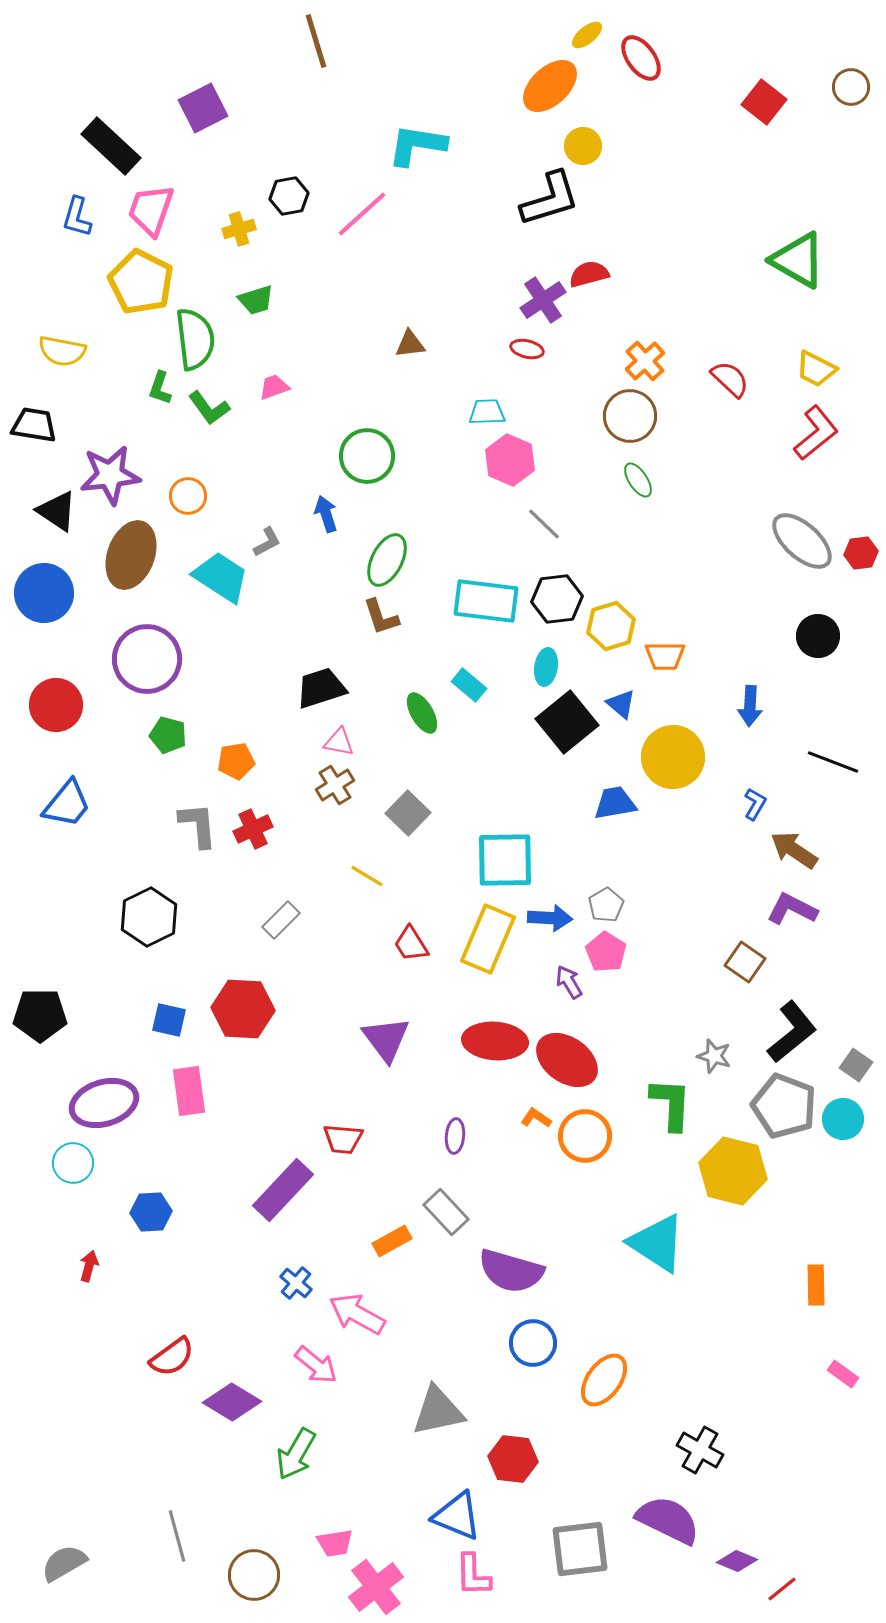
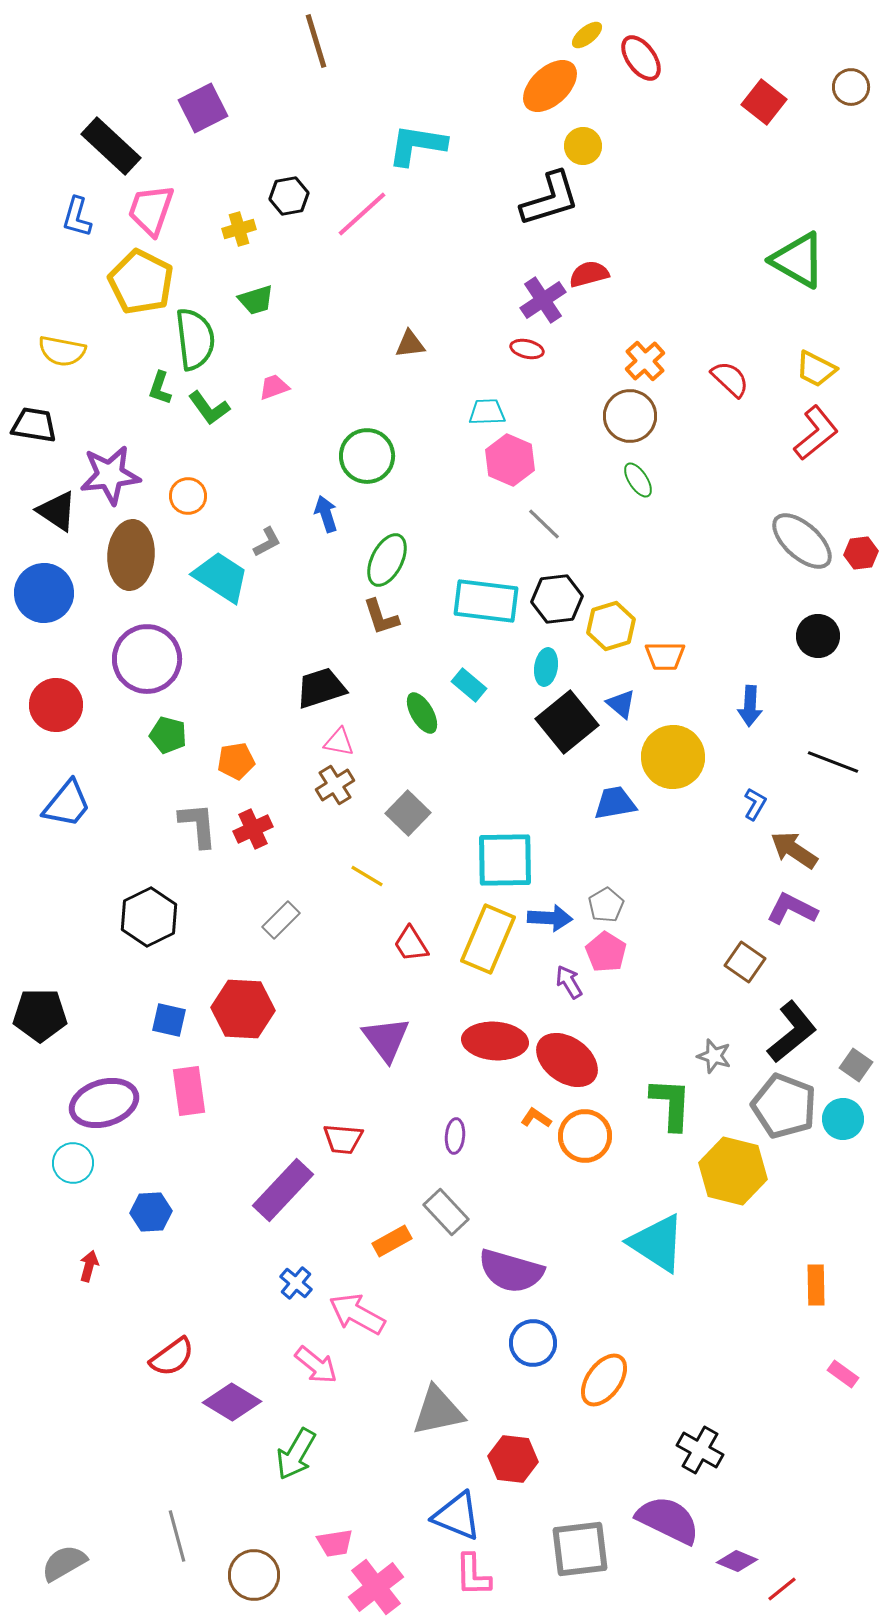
brown ellipse at (131, 555): rotated 16 degrees counterclockwise
